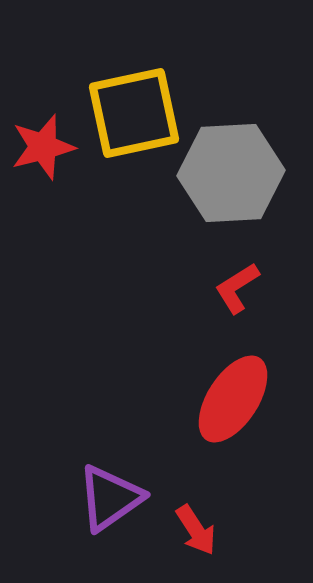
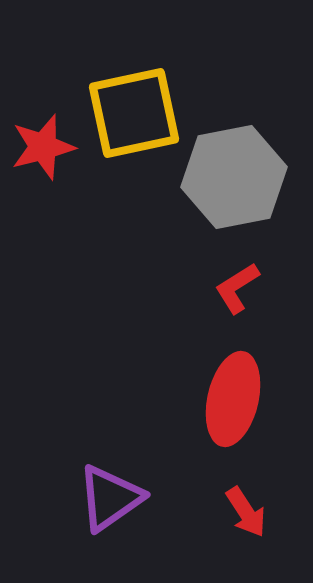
gray hexagon: moved 3 px right, 4 px down; rotated 8 degrees counterclockwise
red ellipse: rotated 20 degrees counterclockwise
red arrow: moved 50 px right, 18 px up
